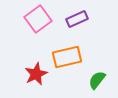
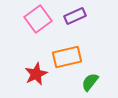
purple rectangle: moved 2 px left, 3 px up
green semicircle: moved 7 px left, 2 px down
